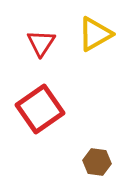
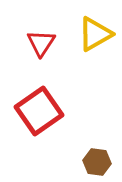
red square: moved 1 px left, 2 px down
